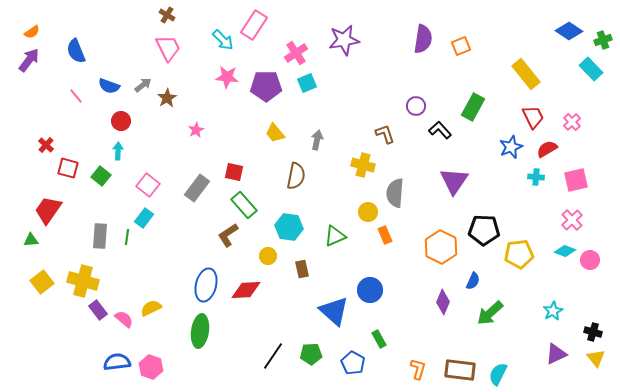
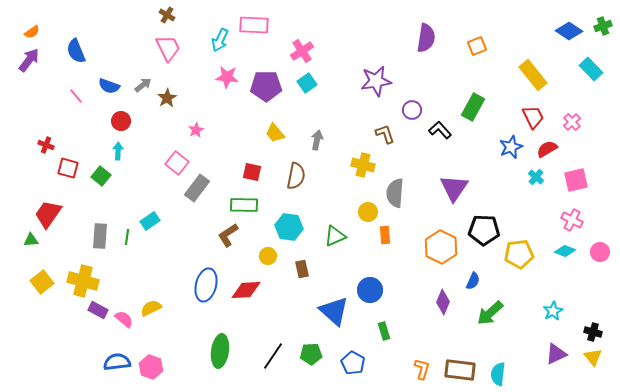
pink rectangle at (254, 25): rotated 60 degrees clockwise
purple semicircle at (423, 39): moved 3 px right, 1 px up
cyan arrow at (223, 40): moved 3 px left; rotated 70 degrees clockwise
purple star at (344, 40): moved 32 px right, 41 px down
green cross at (603, 40): moved 14 px up
orange square at (461, 46): moved 16 px right
pink cross at (296, 53): moved 6 px right, 2 px up
yellow rectangle at (526, 74): moved 7 px right, 1 px down
cyan square at (307, 83): rotated 12 degrees counterclockwise
purple circle at (416, 106): moved 4 px left, 4 px down
red cross at (46, 145): rotated 21 degrees counterclockwise
red square at (234, 172): moved 18 px right
cyan cross at (536, 177): rotated 35 degrees clockwise
purple triangle at (454, 181): moved 7 px down
pink square at (148, 185): moved 29 px right, 22 px up
green rectangle at (244, 205): rotated 48 degrees counterclockwise
red trapezoid at (48, 210): moved 4 px down
cyan rectangle at (144, 218): moved 6 px right, 3 px down; rotated 18 degrees clockwise
pink cross at (572, 220): rotated 20 degrees counterclockwise
orange rectangle at (385, 235): rotated 18 degrees clockwise
pink circle at (590, 260): moved 10 px right, 8 px up
purple rectangle at (98, 310): rotated 24 degrees counterclockwise
green ellipse at (200, 331): moved 20 px right, 20 px down
green rectangle at (379, 339): moved 5 px right, 8 px up; rotated 12 degrees clockwise
yellow triangle at (596, 358): moved 3 px left, 1 px up
orange L-shape at (418, 369): moved 4 px right
cyan semicircle at (498, 374): rotated 20 degrees counterclockwise
